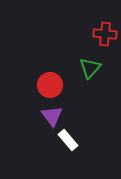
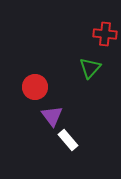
red circle: moved 15 px left, 2 px down
